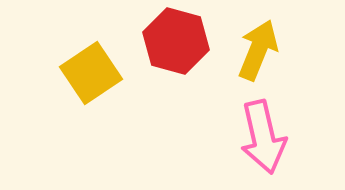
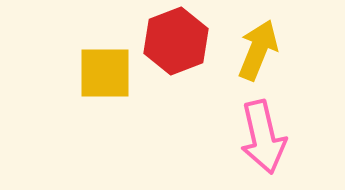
red hexagon: rotated 24 degrees clockwise
yellow square: moved 14 px right; rotated 34 degrees clockwise
